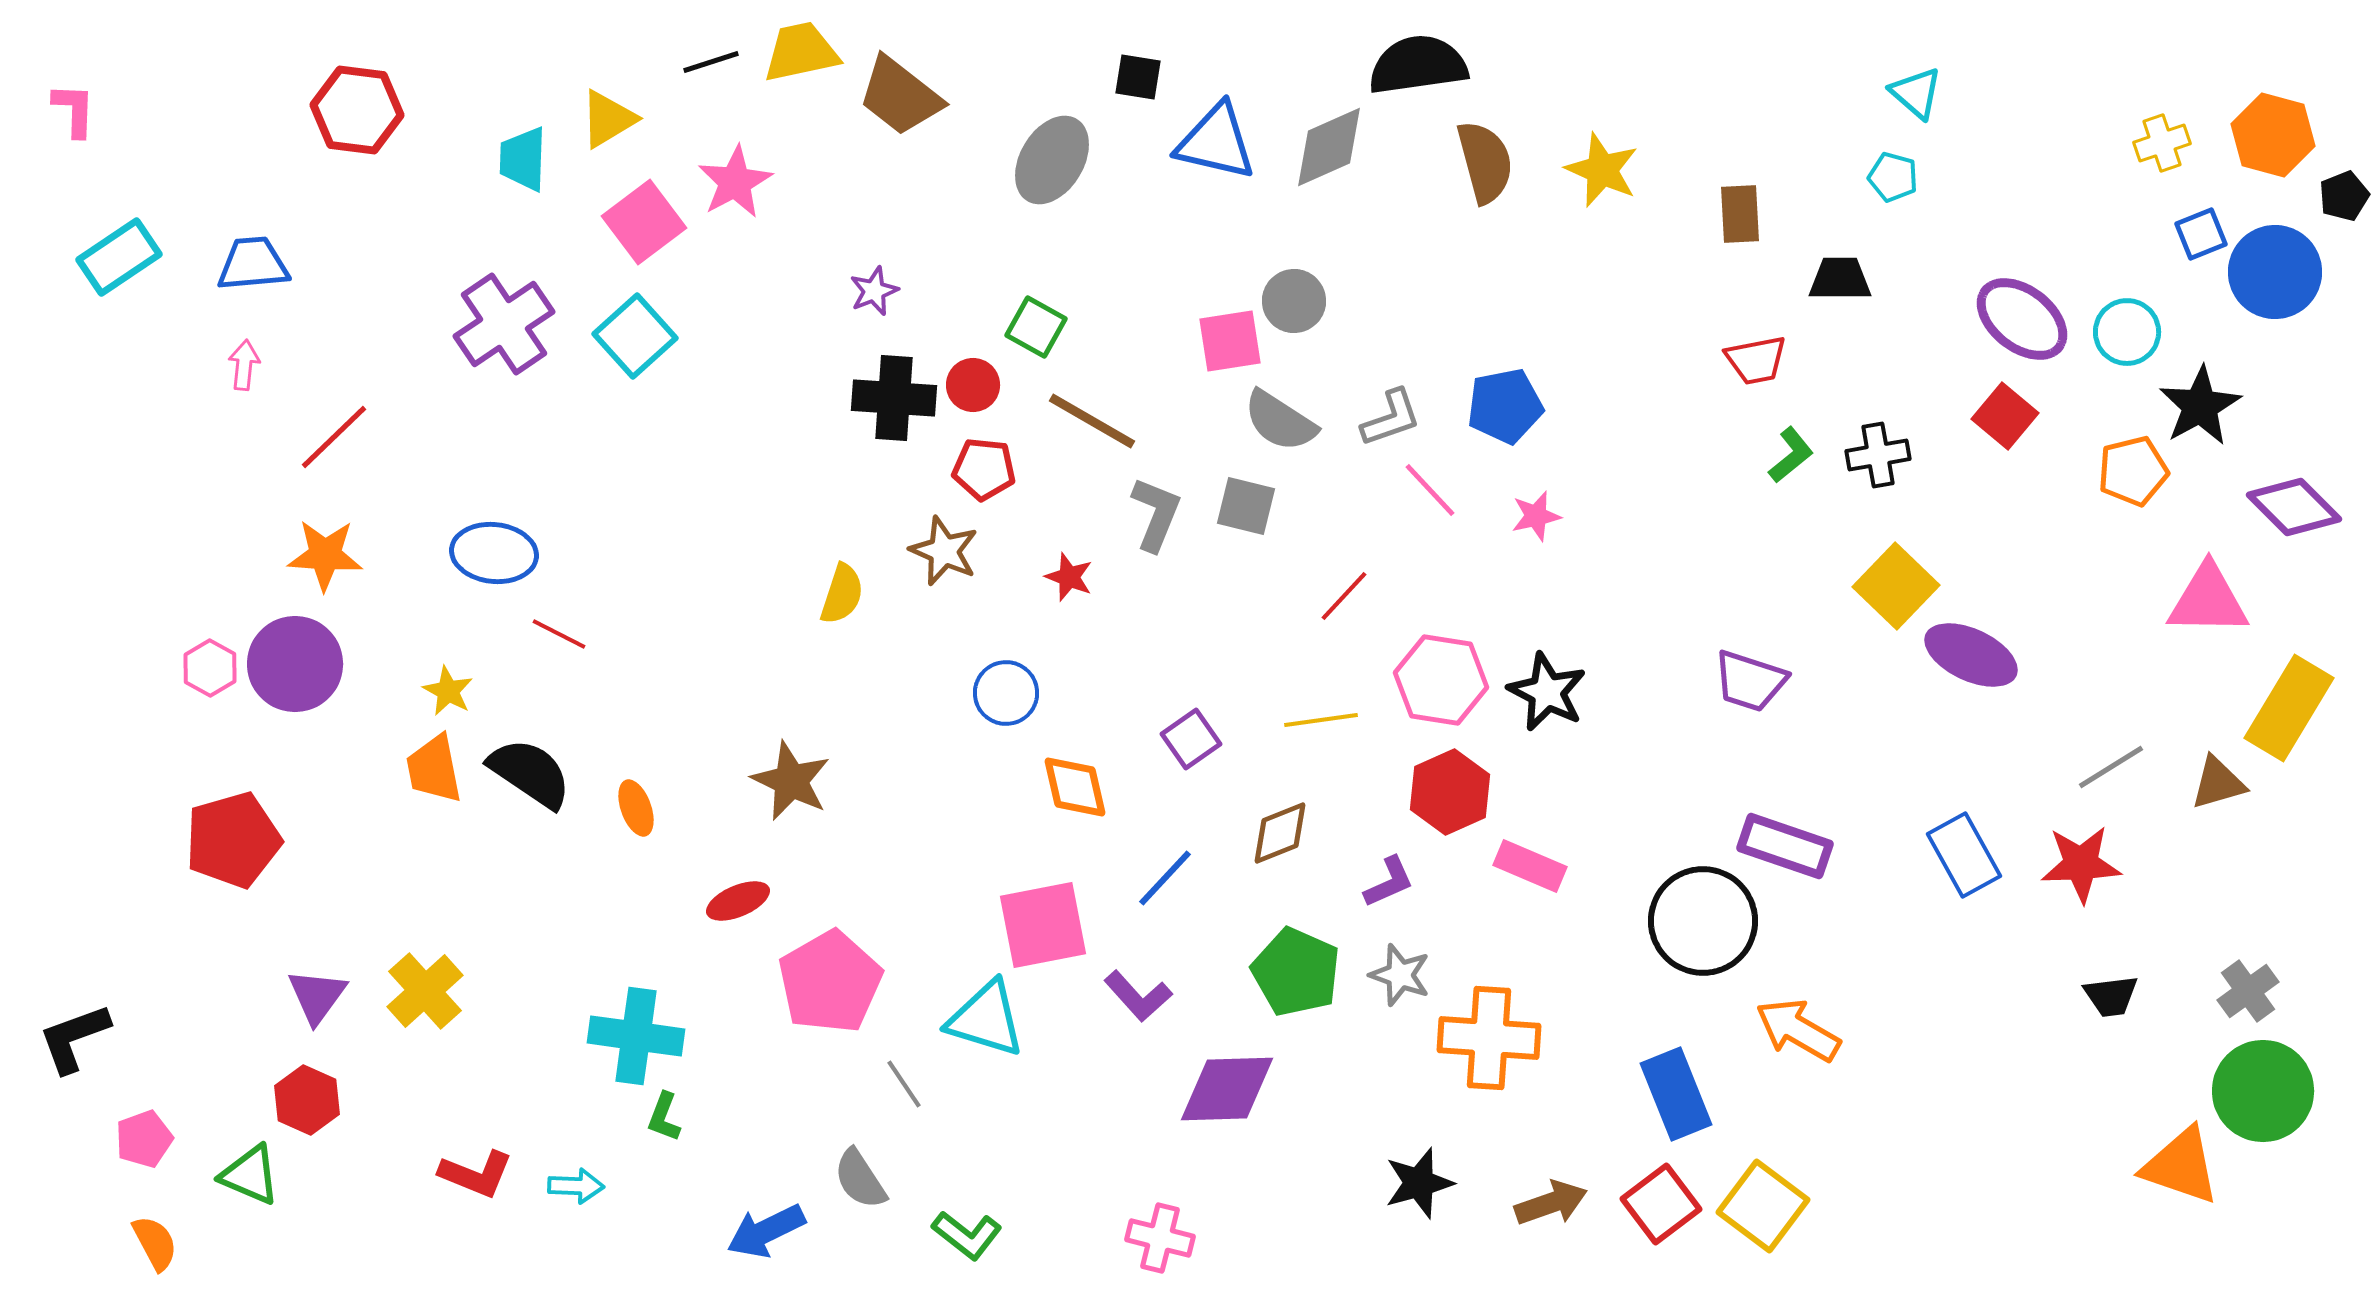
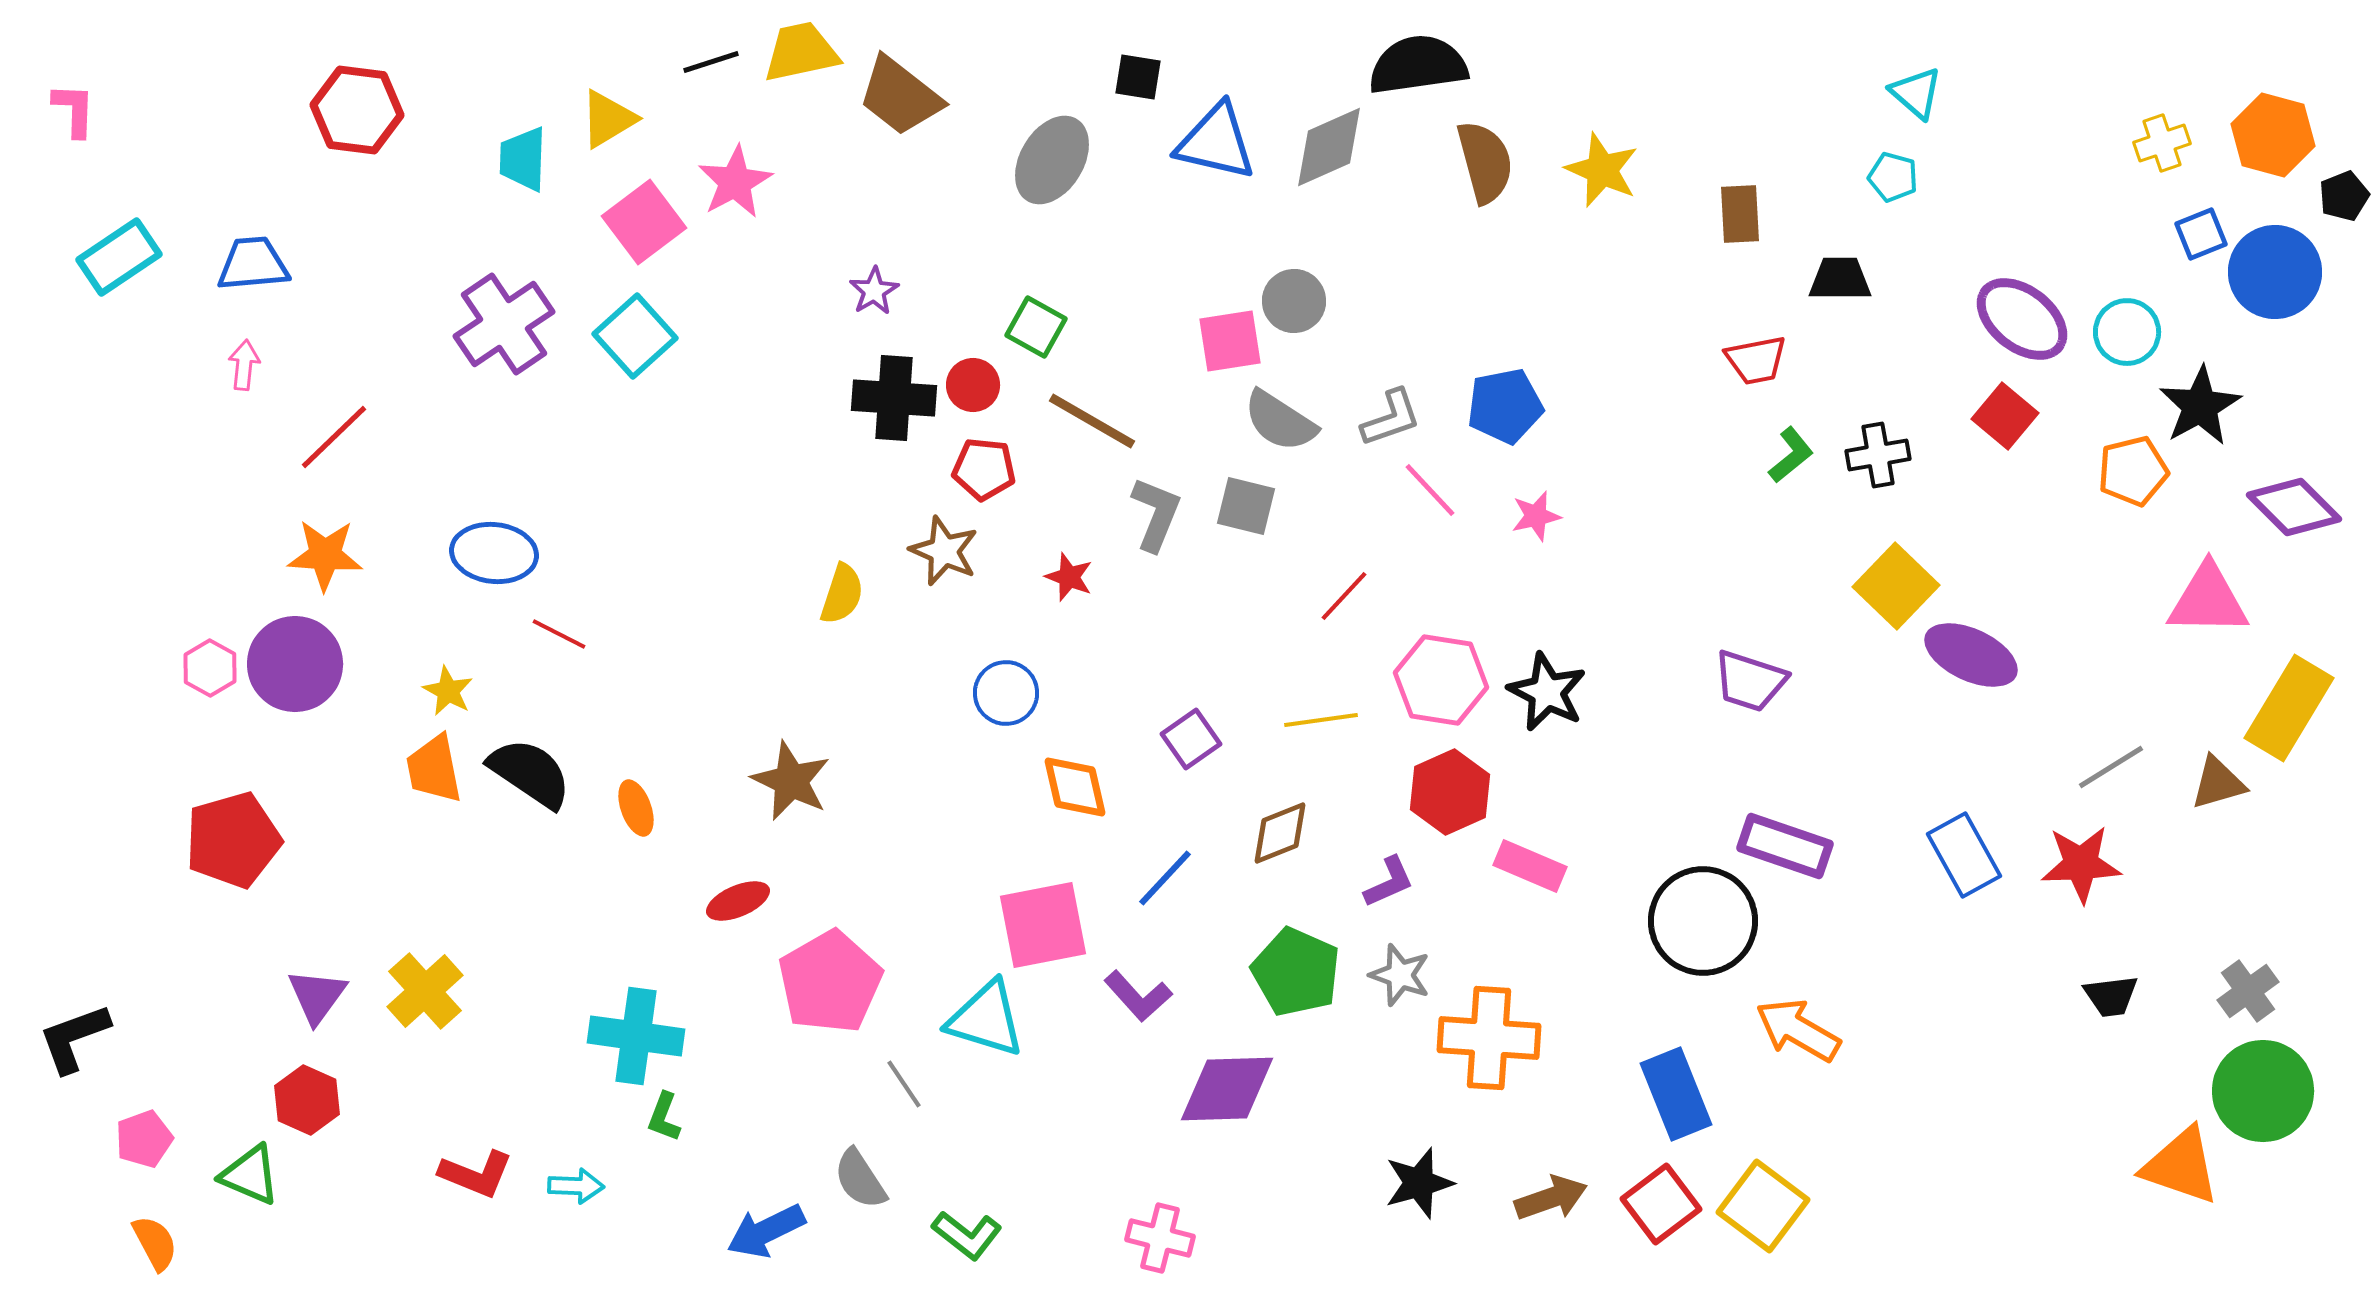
purple star at (874, 291): rotated 9 degrees counterclockwise
brown arrow at (1551, 1203): moved 5 px up
